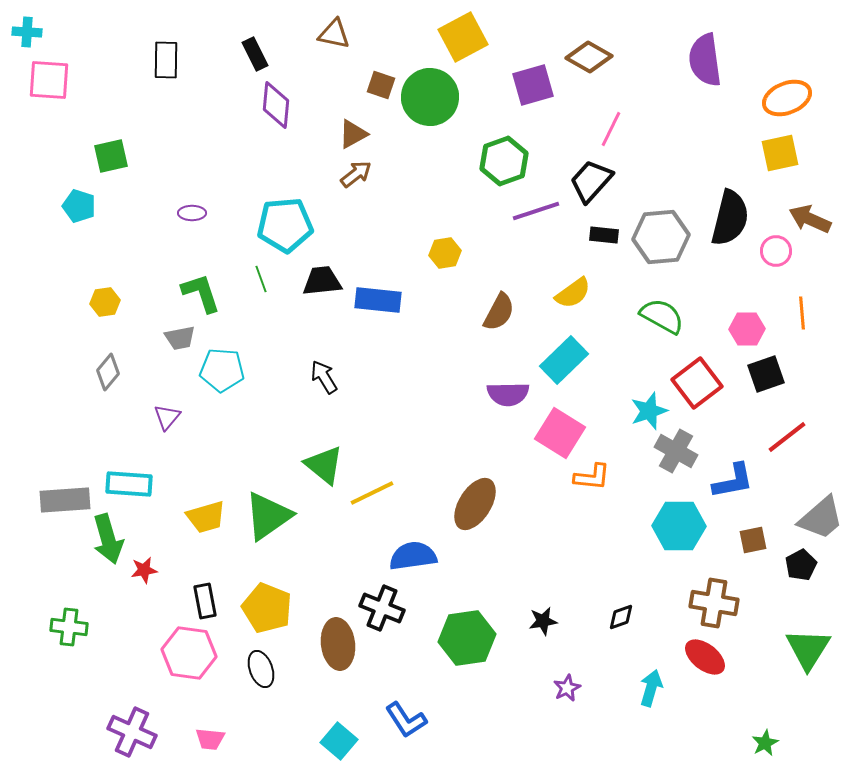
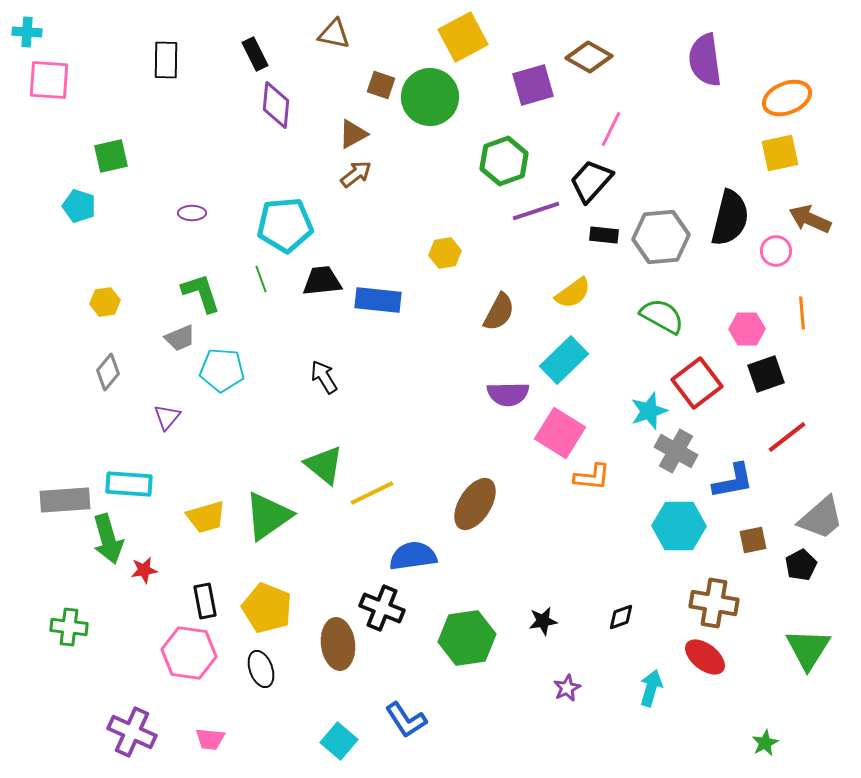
gray trapezoid at (180, 338): rotated 12 degrees counterclockwise
